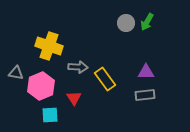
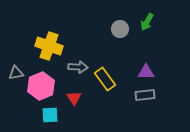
gray circle: moved 6 px left, 6 px down
gray triangle: rotated 21 degrees counterclockwise
